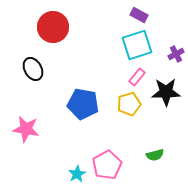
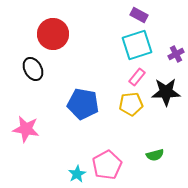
red circle: moved 7 px down
yellow pentagon: moved 2 px right; rotated 10 degrees clockwise
